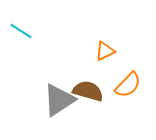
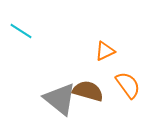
orange semicircle: rotated 80 degrees counterclockwise
gray triangle: moved 1 px right, 1 px up; rotated 48 degrees counterclockwise
